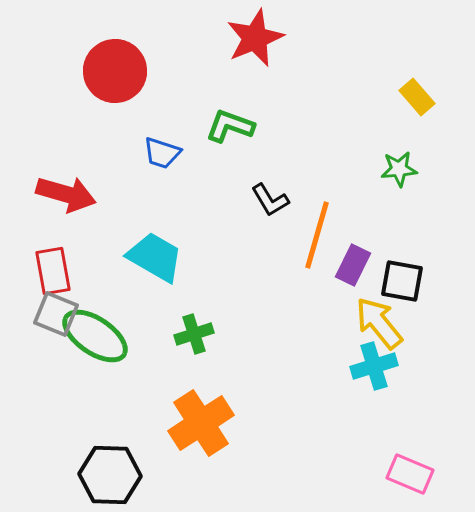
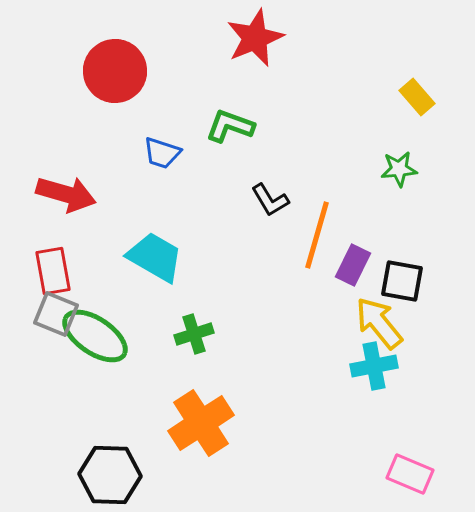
cyan cross: rotated 6 degrees clockwise
